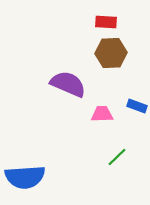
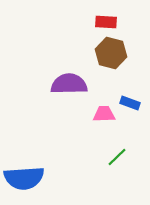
brown hexagon: rotated 16 degrees clockwise
purple semicircle: moved 1 px right; rotated 24 degrees counterclockwise
blue rectangle: moved 7 px left, 3 px up
pink trapezoid: moved 2 px right
blue semicircle: moved 1 px left, 1 px down
